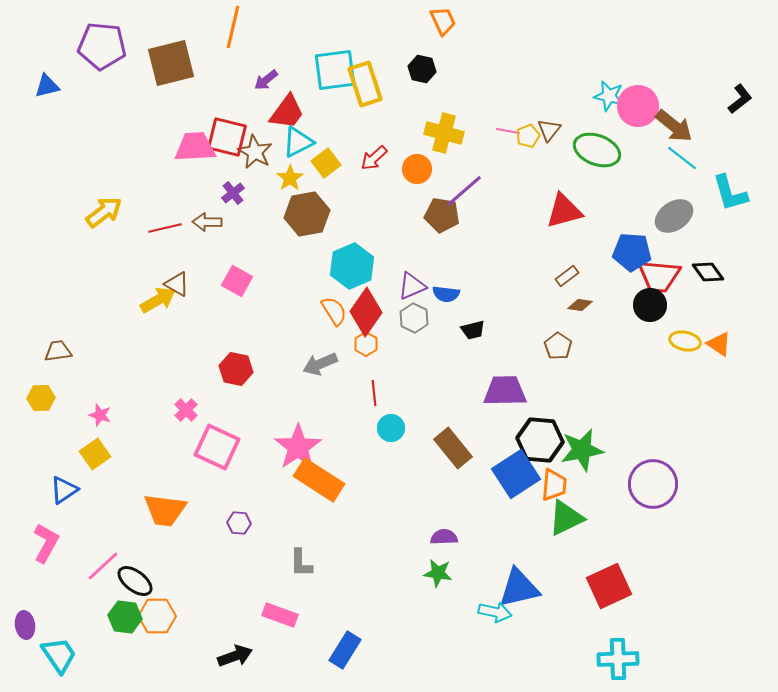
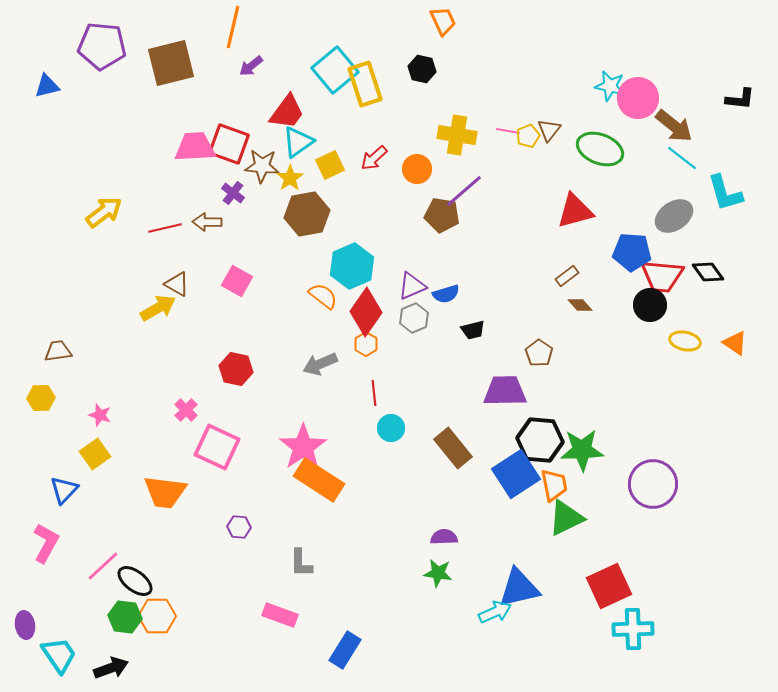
cyan square at (335, 70): rotated 33 degrees counterclockwise
purple arrow at (266, 80): moved 15 px left, 14 px up
cyan star at (609, 96): moved 1 px right, 10 px up
black L-shape at (740, 99): rotated 44 degrees clockwise
pink circle at (638, 106): moved 8 px up
yellow cross at (444, 133): moved 13 px right, 2 px down; rotated 6 degrees counterclockwise
red square at (227, 137): moved 2 px right, 7 px down; rotated 6 degrees clockwise
cyan triangle at (298, 142): rotated 8 degrees counterclockwise
green ellipse at (597, 150): moved 3 px right, 1 px up
brown star at (255, 152): moved 7 px right, 14 px down; rotated 24 degrees counterclockwise
yellow square at (326, 163): moved 4 px right, 2 px down; rotated 12 degrees clockwise
purple cross at (233, 193): rotated 15 degrees counterclockwise
cyan L-shape at (730, 193): moved 5 px left
red triangle at (564, 211): moved 11 px right
red trapezoid at (659, 276): moved 3 px right
blue semicircle at (446, 294): rotated 24 degrees counterclockwise
yellow arrow at (158, 300): moved 8 px down
brown diamond at (580, 305): rotated 40 degrees clockwise
orange semicircle at (334, 311): moved 11 px left, 15 px up; rotated 20 degrees counterclockwise
gray hexagon at (414, 318): rotated 12 degrees clockwise
orange triangle at (719, 344): moved 16 px right, 1 px up
brown pentagon at (558, 346): moved 19 px left, 7 px down
pink star at (298, 447): moved 5 px right
green star at (582, 450): rotated 9 degrees clockwise
orange trapezoid at (554, 485): rotated 16 degrees counterclockwise
blue triangle at (64, 490): rotated 12 degrees counterclockwise
orange trapezoid at (165, 510): moved 18 px up
purple hexagon at (239, 523): moved 4 px down
cyan arrow at (495, 612): rotated 36 degrees counterclockwise
black arrow at (235, 656): moved 124 px left, 12 px down
cyan cross at (618, 659): moved 15 px right, 30 px up
